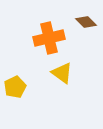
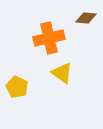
brown diamond: moved 4 px up; rotated 40 degrees counterclockwise
yellow pentagon: moved 2 px right; rotated 20 degrees counterclockwise
